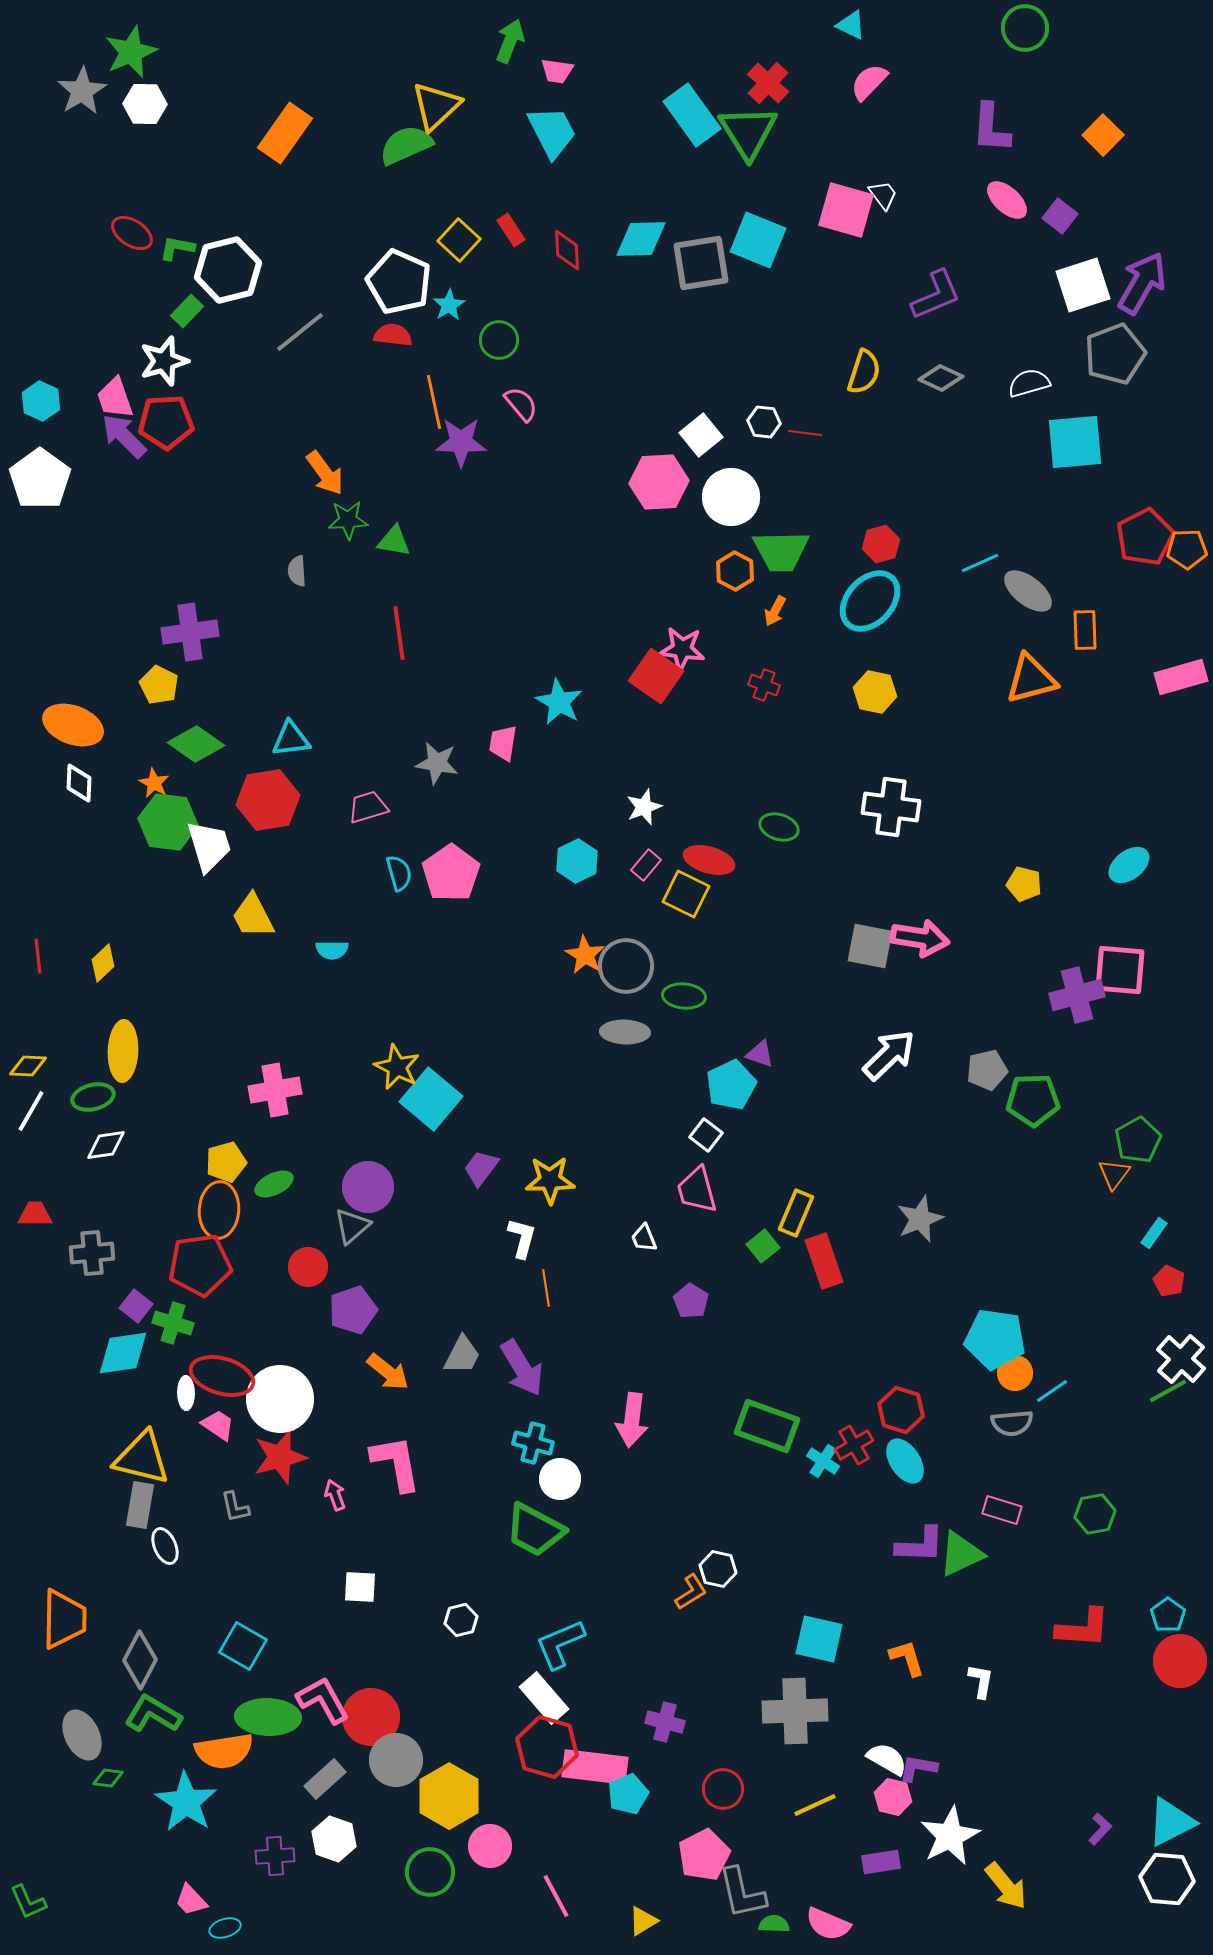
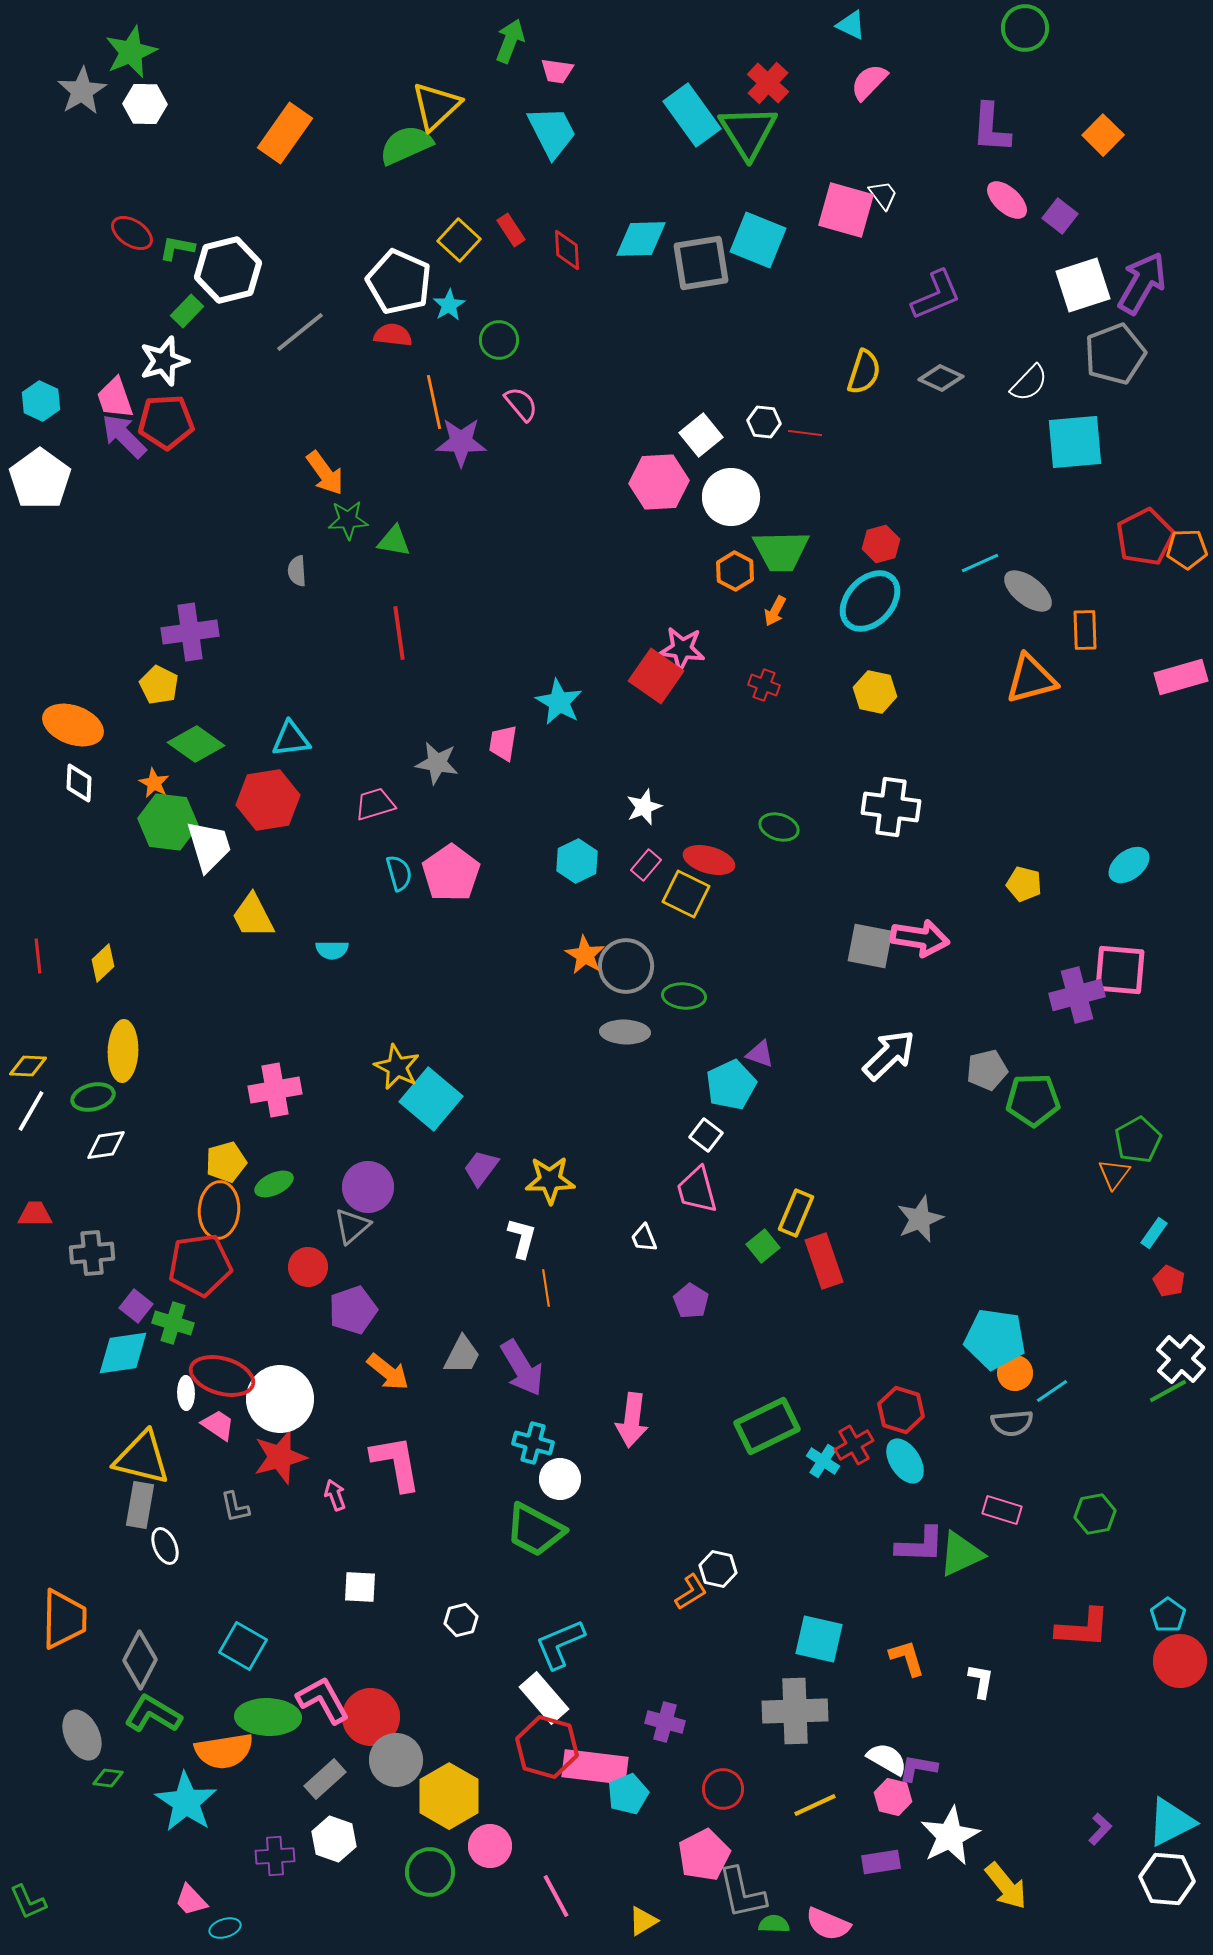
white semicircle at (1029, 383): rotated 150 degrees clockwise
pink trapezoid at (368, 807): moved 7 px right, 3 px up
green rectangle at (767, 1426): rotated 46 degrees counterclockwise
